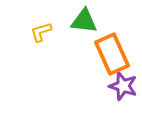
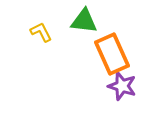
yellow L-shape: rotated 80 degrees clockwise
purple star: moved 1 px left
